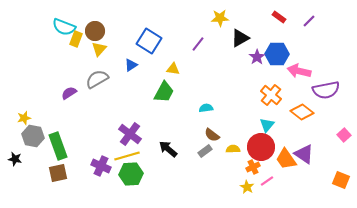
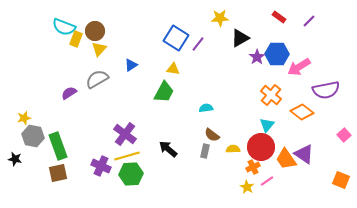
blue square at (149, 41): moved 27 px right, 3 px up
pink arrow at (299, 71): moved 4 px up; rotated 45 degrees counterclockwise
purple cross at (130, 134): moved 5 px left
gray rectangle at (205, 151): rotated 40 degrees counterclockwise
